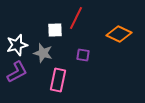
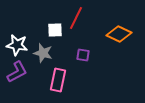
white star: rotated 25 degrees clockwise
